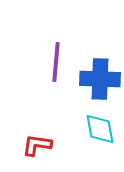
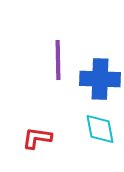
purple line: moved 2 px right, 2 px up; rotated 6 degrees counterclockwise
red L-shape: moved 7 px up
